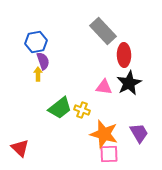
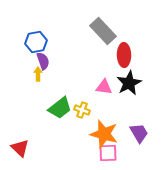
pink square: moved 1 px left, 1 px up
